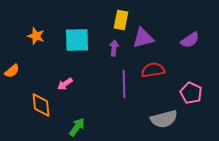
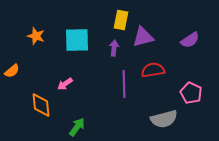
purple triangle: moved 1 px up
